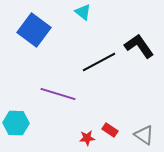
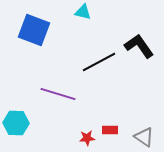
cyan triangle: rotated 24 degrees counterclockwise
blue square: rotated 16 degrees counterclockwise
red rectangle: rotated 35 degrees counterclockwise
gray triangle: moved 2 px down
